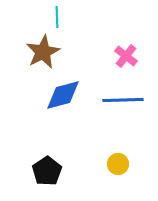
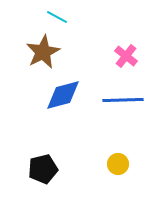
cyan line: rotated 60 degrees counterclockwise
black pentagon: moved 4 px left, 2 px up; rotated 20 degrees clockwise
